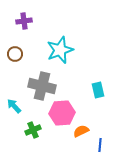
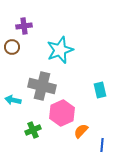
purple cross: moved 5 px down
brown circle: moved 3 px left, 7 px up
cyan rectangle: moved 2 px right
cyan arrow: moved 1 px left, 6 px up; rotated 35 degrees counterclockwise
pink hexagon: rotated 20 degrees counterclockwise
orange semicircle: rotated 21 degrees counterclockwise
blue line: moved 2 px right
